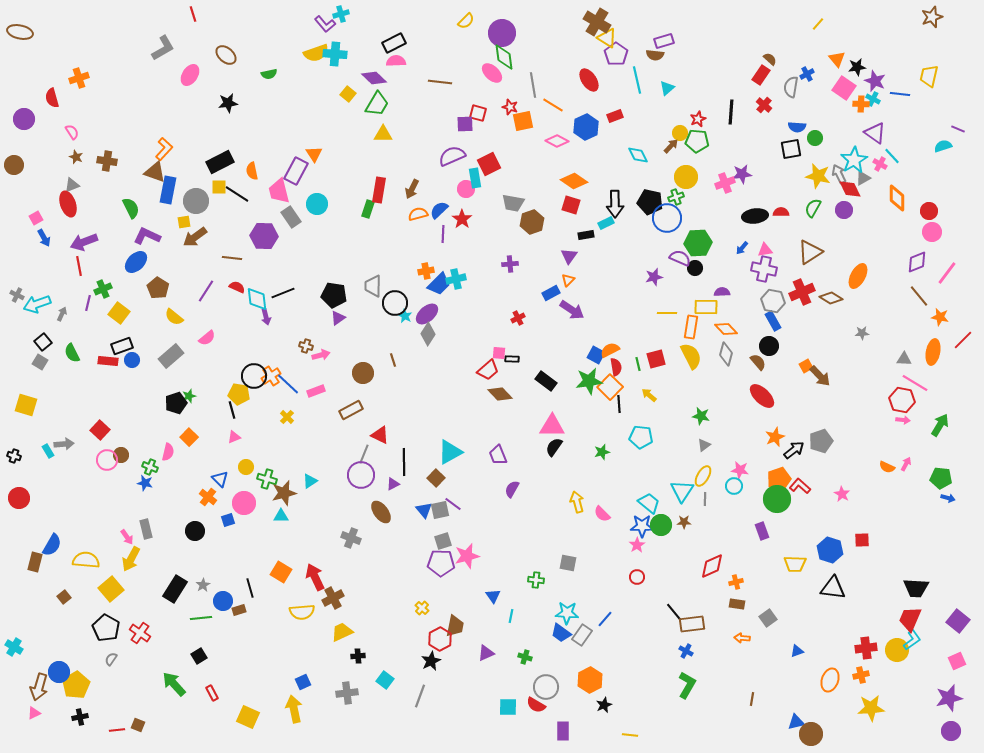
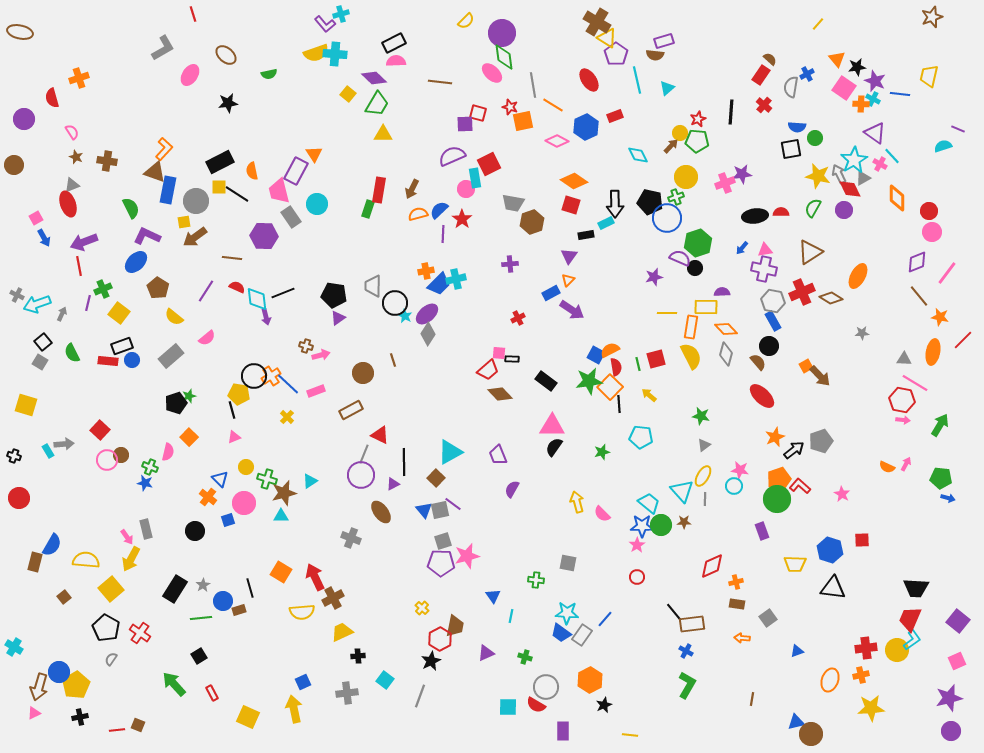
green hexagon at (698, 243): rotated 16 degrees counterclockwise
cyan triangle at (682, 491): rotated 15 degrees counterclockwise
